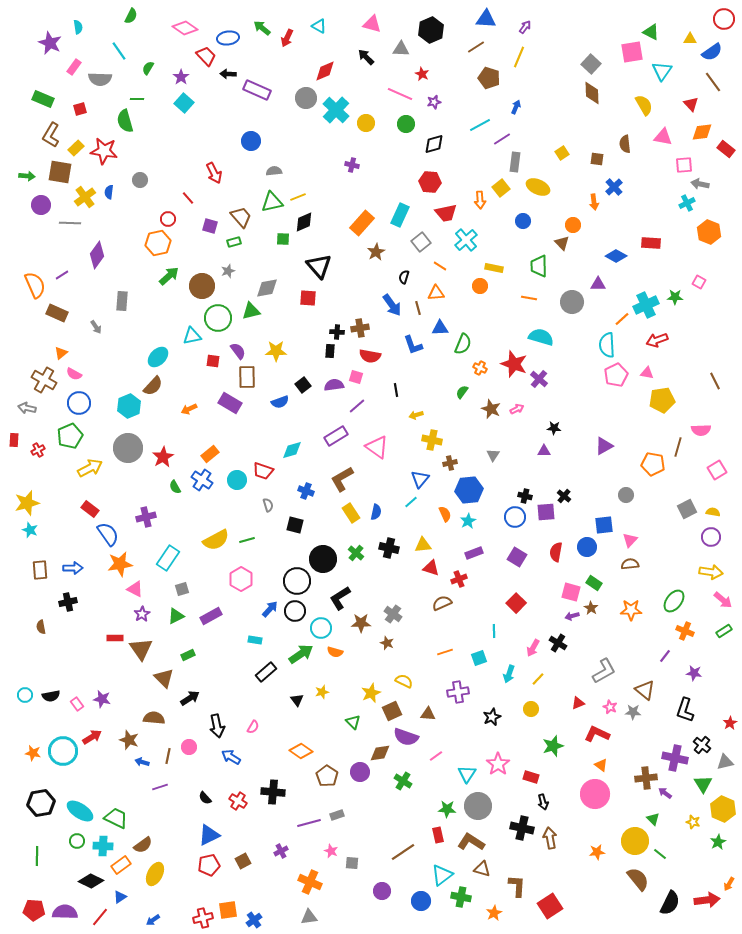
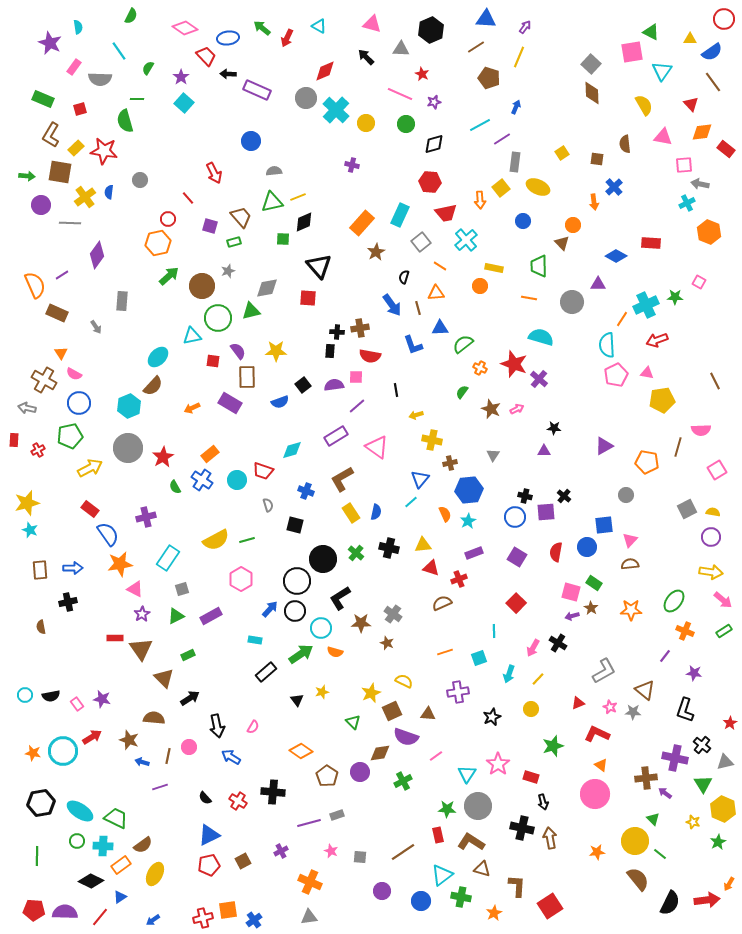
orange line at (622, 319): rotated 14 degrees counterclockwise
green semicircle at (463, 344): rotated 150 degrees counterclockwise
orange triangle at (61, 353): rotated 24 degrees counterclockwise
pink square at (356, 377): rotated 16 degrees counterclockwise
orange arrow at (189, 409): moved 3 px right, 1 px up
green pentagon at (70, 436): rotated 10 degrees clockwise
orange pentagon at (653, 464): moved 6 px left, 2 px up
green cross at (403, 781): rotated 30 degrees clockwise
gray square at (352, 863): moved 8 px right, 6 px up
